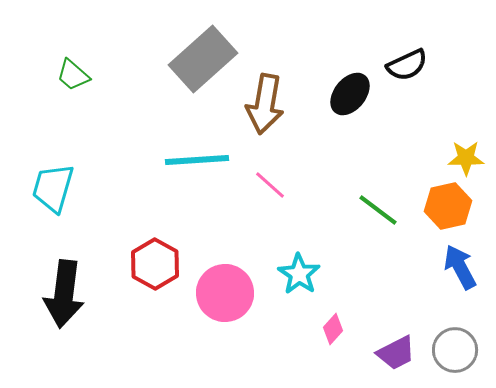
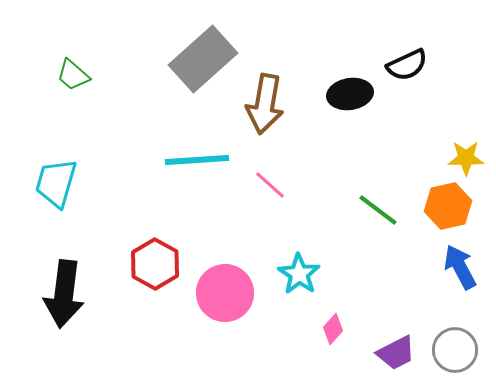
black ellipse: rotated 42 degrees clockwise
cyan trapezoid: moved 3 px right, 5 px up
